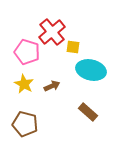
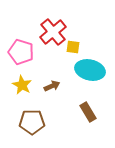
red cross: moved 1 px right
pink pentagon: moved 6 px left
cyan ellipse: moved 1 px left
yellow star: moved 2 px left, 1 px down
brown rectangle: rotated 18 degrees clockwise
brown pentagon: moved 7 px right, 2 px up; rotated 15 degrees counterclockwise
